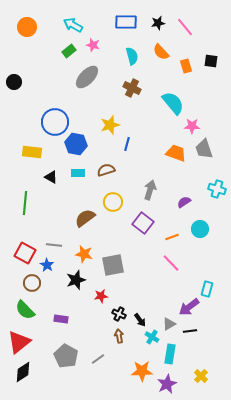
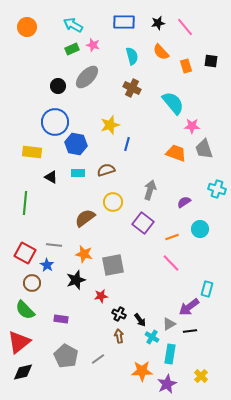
blue rectangle at (126, 22): moved 2 px left
green rectangle at (69, 51): moved 3 px right, 2 px up; rotated 16 degrees clockwise
black circle at (14, 82): moved 44 px right, 4 px down
black diamond at (23, 372): rotated 20 degrees clockwise
